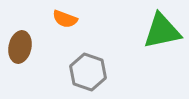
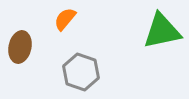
orange semicircle: rotated 110 degrees clockwise
gray hexagon: moved 7 px left
